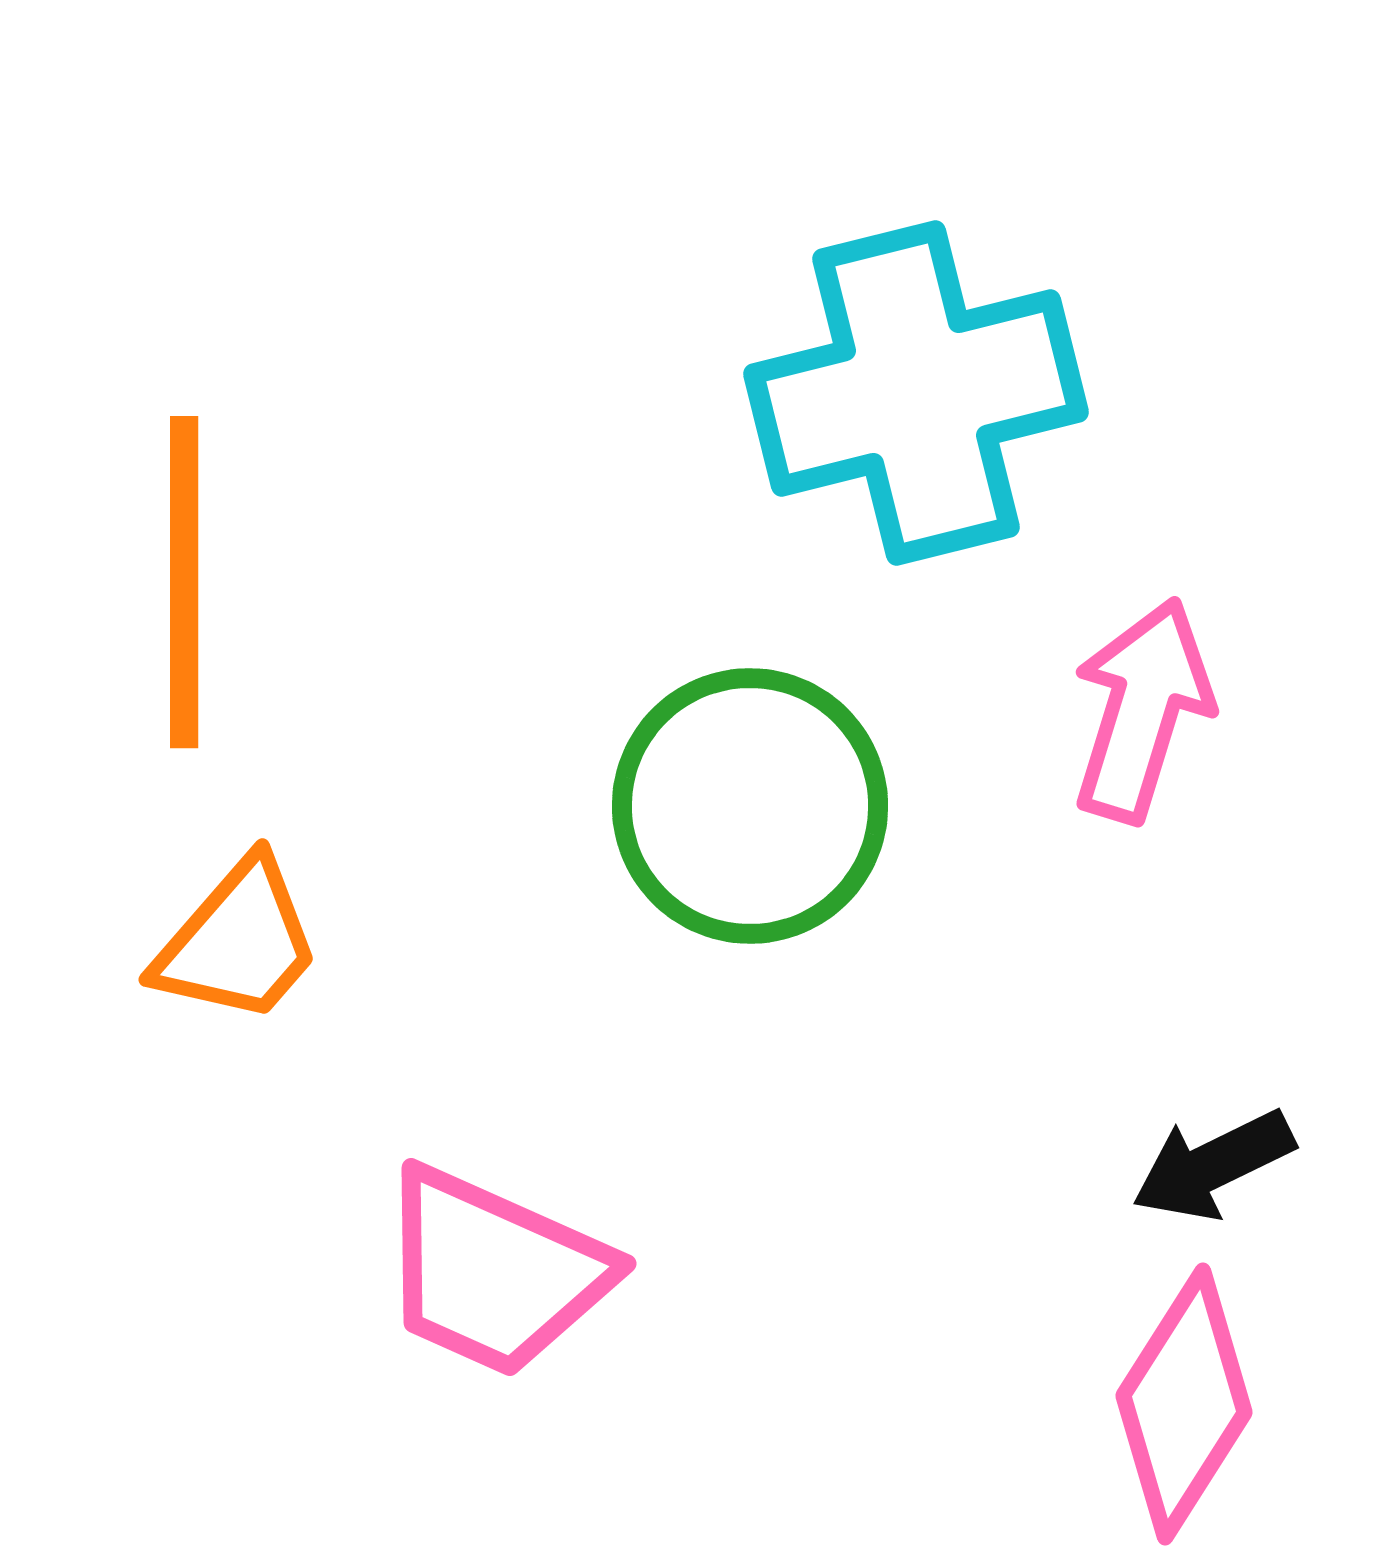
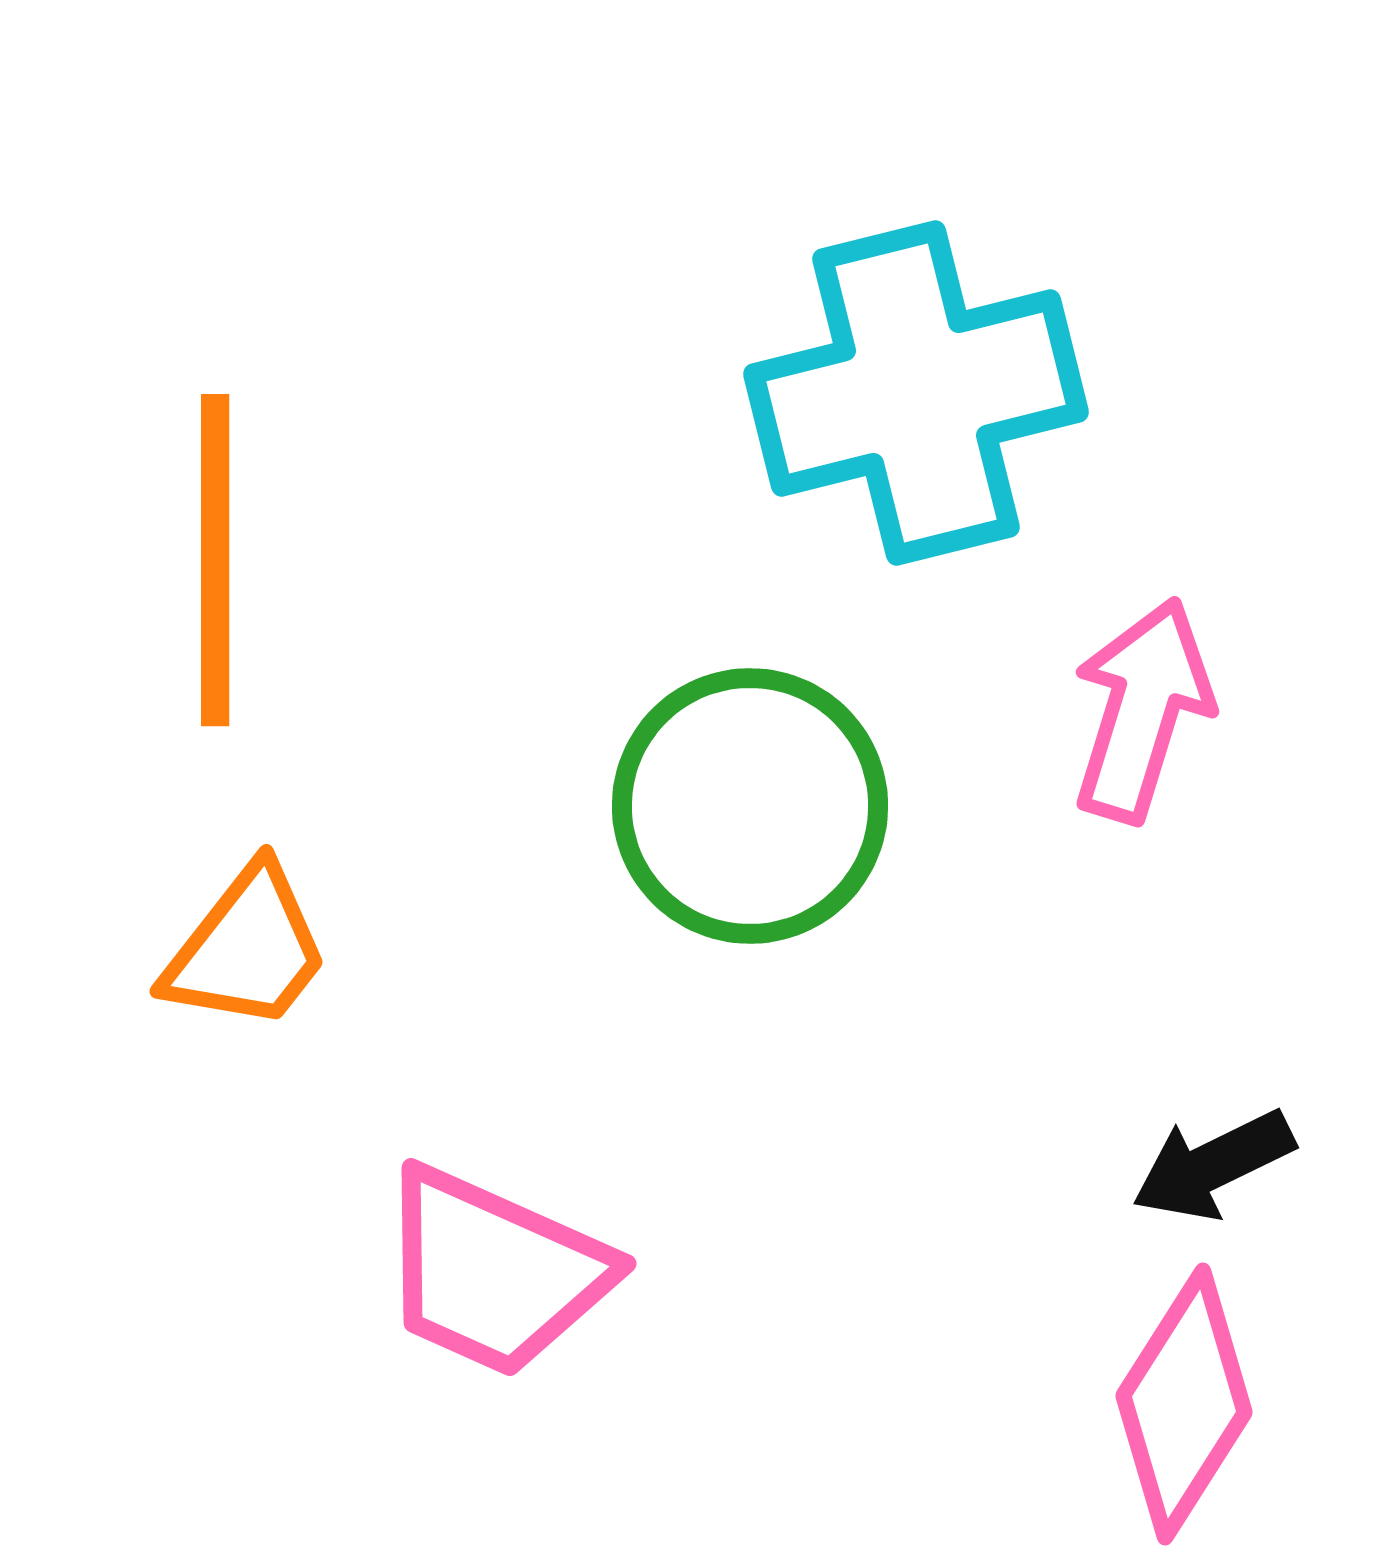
orange line: moved 31 px right, 22 px up
orange trapezoid: moved 9 px right, 7 px down; rotated 3 degrees counterclockwise
